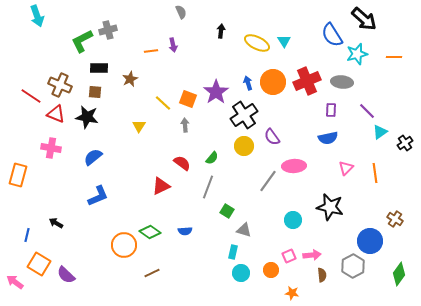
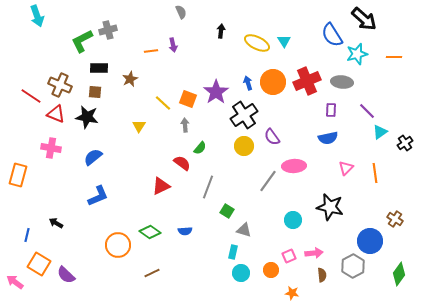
green semicircle at (212, 158): moved 12 px left, 10 px up
orange circle at (124, 245): moved 6 px left
pink arrow at (312, 255): moved 2 px right, 2 px up
